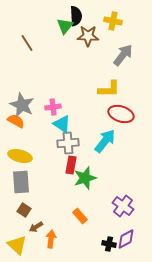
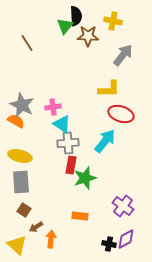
orange rectangle: rotated 42 degrees counterclockwise
